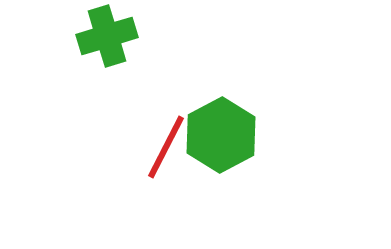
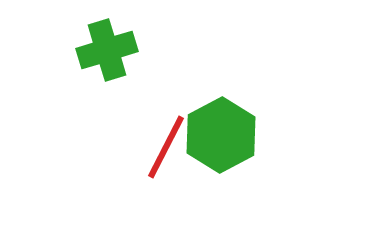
green cross: moved 14 px down
